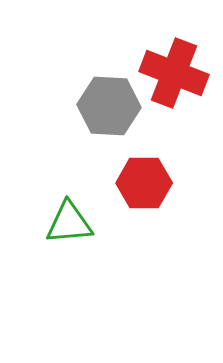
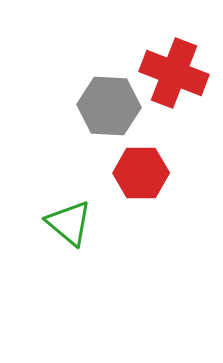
red hexagon: moved 3 px left, 10 px up
green triangle: rotated 45 degrees clockwise
